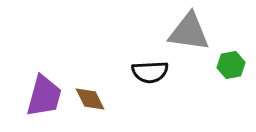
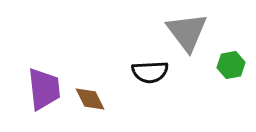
gray triangle: moved 2 px left; rotated 45 degrees clockwise
purple trapezoid: moved 7 px up; rotated 21 degrees counterclockwise
